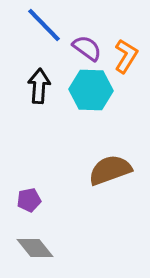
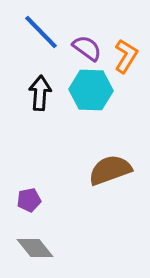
blue line: moved 3 px left, 7 px down
black arrow: moved 1 px right, 7 px down
